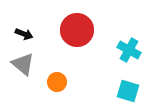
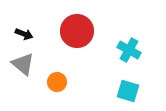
red circle: moved 1 px down
